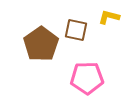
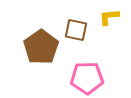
yellow L-shape: rotated 20 degrees counterclockwise
brown pentagon: moved 3 px down
